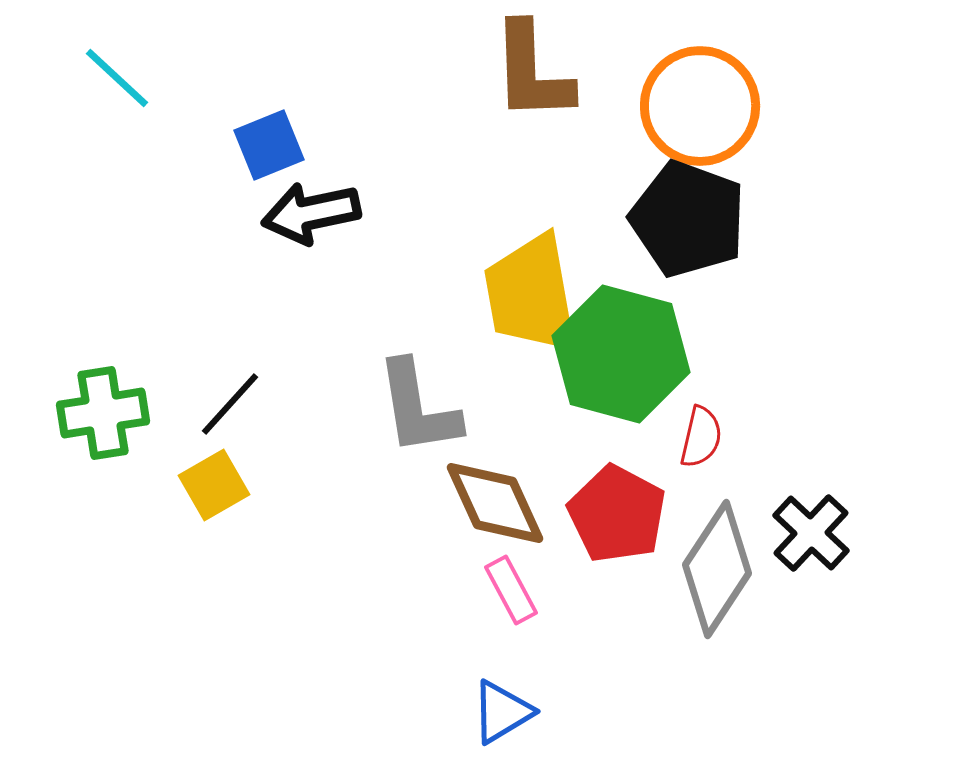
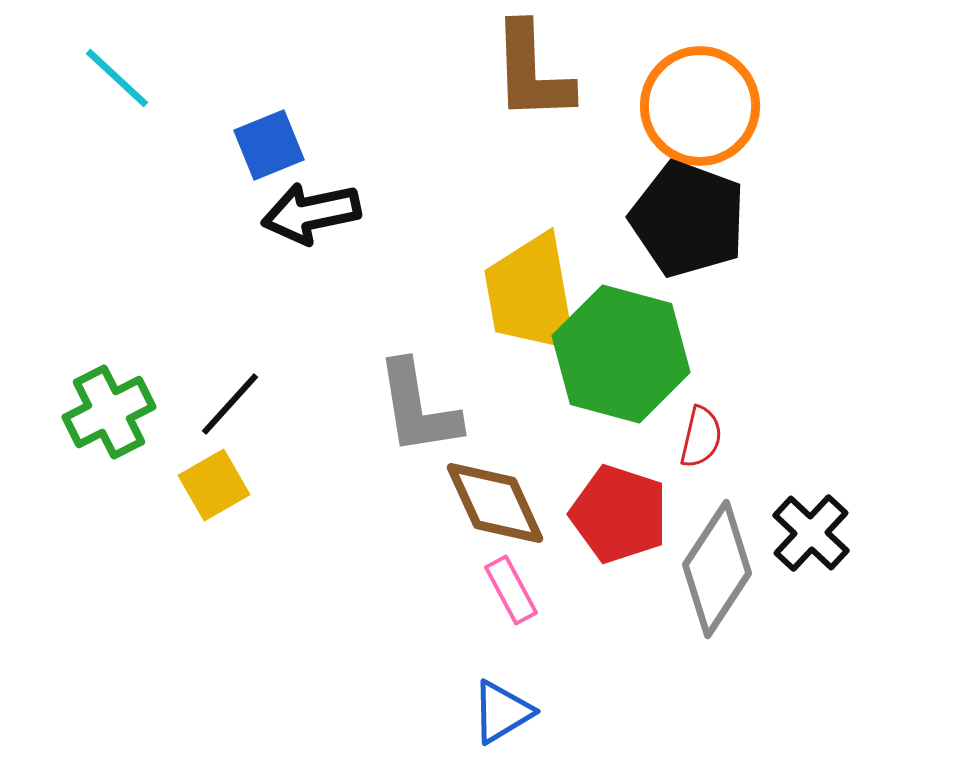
green cross: moved 6 px right, 1 px up; rotated 18 degrees counterclockwise
red pentagon: moved 2 px right; rotated 10 degrees counterclockwise
